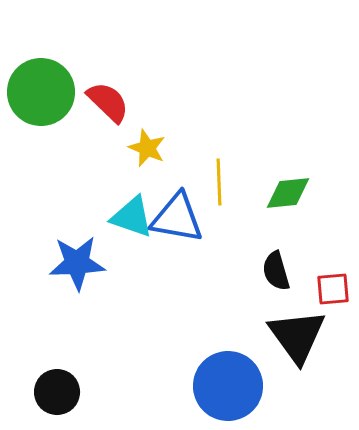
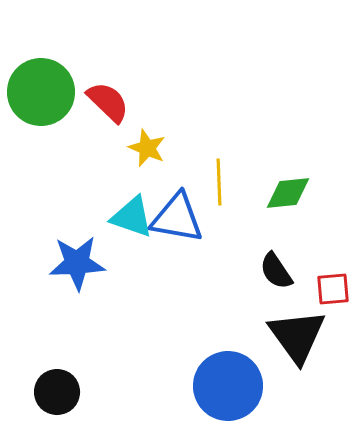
black semicircle: rotated 18 degrees counterclockwise
